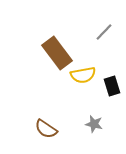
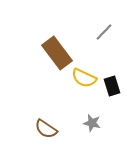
yellow semicircle: moved 1 px right, 3 px down; rotated 35 degrees clockwise
gray star: moved 2 px left, 1 px up
